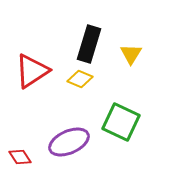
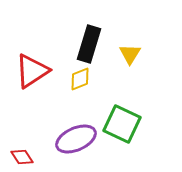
yellow triangle: moved 1 px left
yellow diamond: rotated 45 degrees counterclockwise
green square: moved 1 px right, 2 px down
purple ellipse: moved 7 px right, 3 px up
red diamond: moved 2 px right
